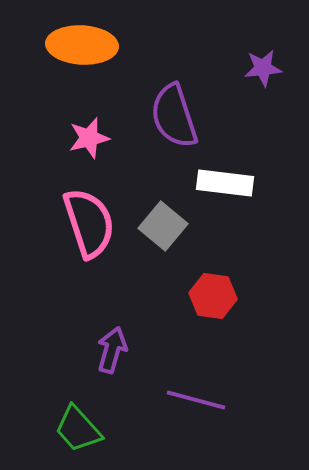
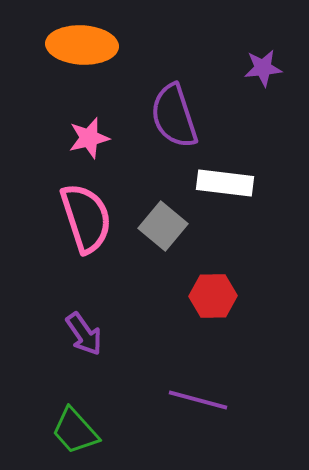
pink semicircle: moved 3 px left, 5 px up
red hexagon: rotated 9 degrees counterclockwise
purple arrow: moved 28 px left, 16 px up; rotated 129 degrees clockwise
purple line: moved 2 px right
green trapezoid: moved 3 px left, 2 px down
